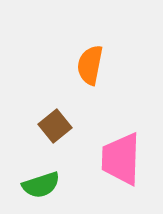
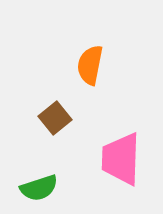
brown square: moved 8 px up
green semicircle: moved 2 px left, 3 px down
